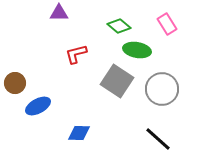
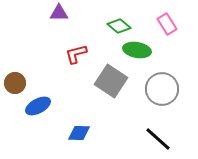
gray square: moved 6 px left
